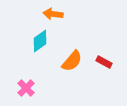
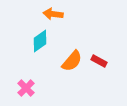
red rectangle: moved 5 px left, 1 px up
